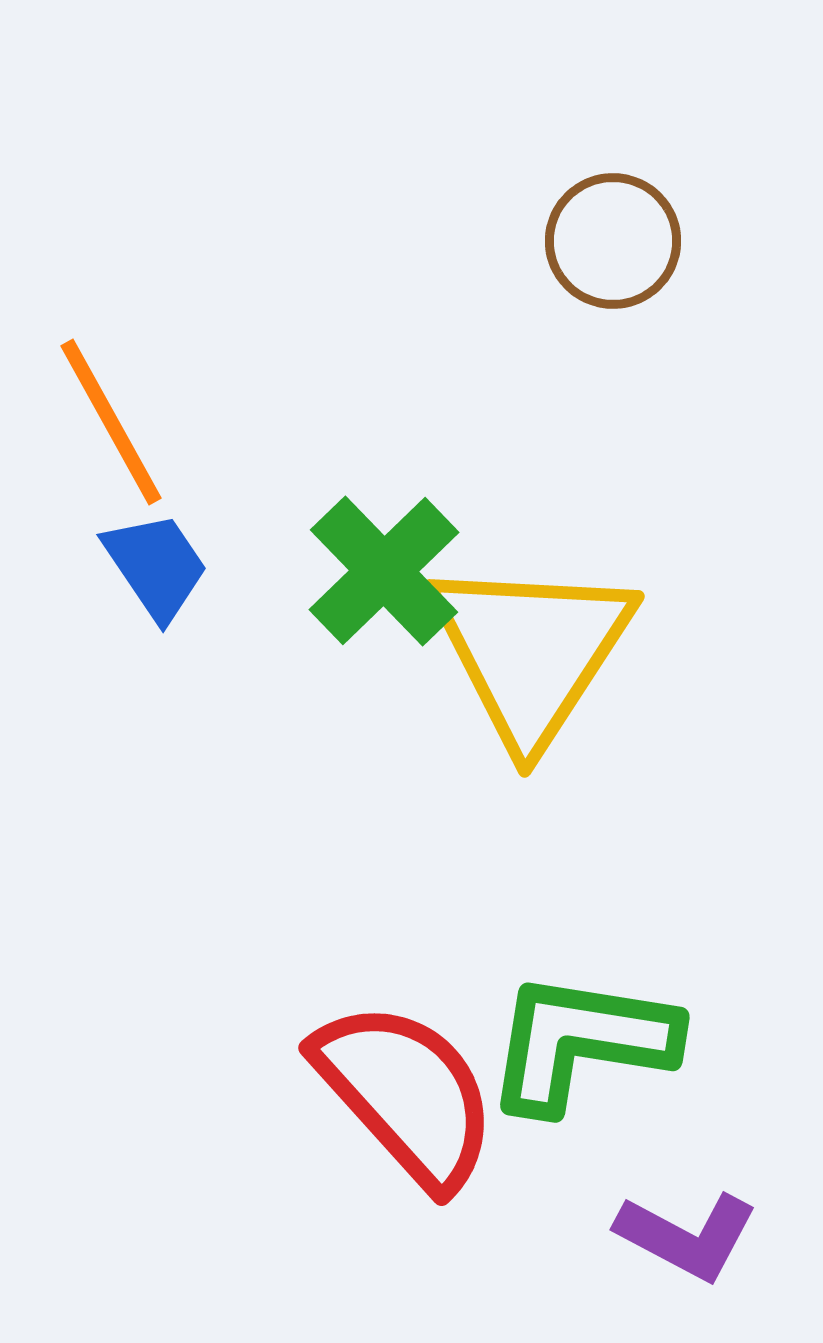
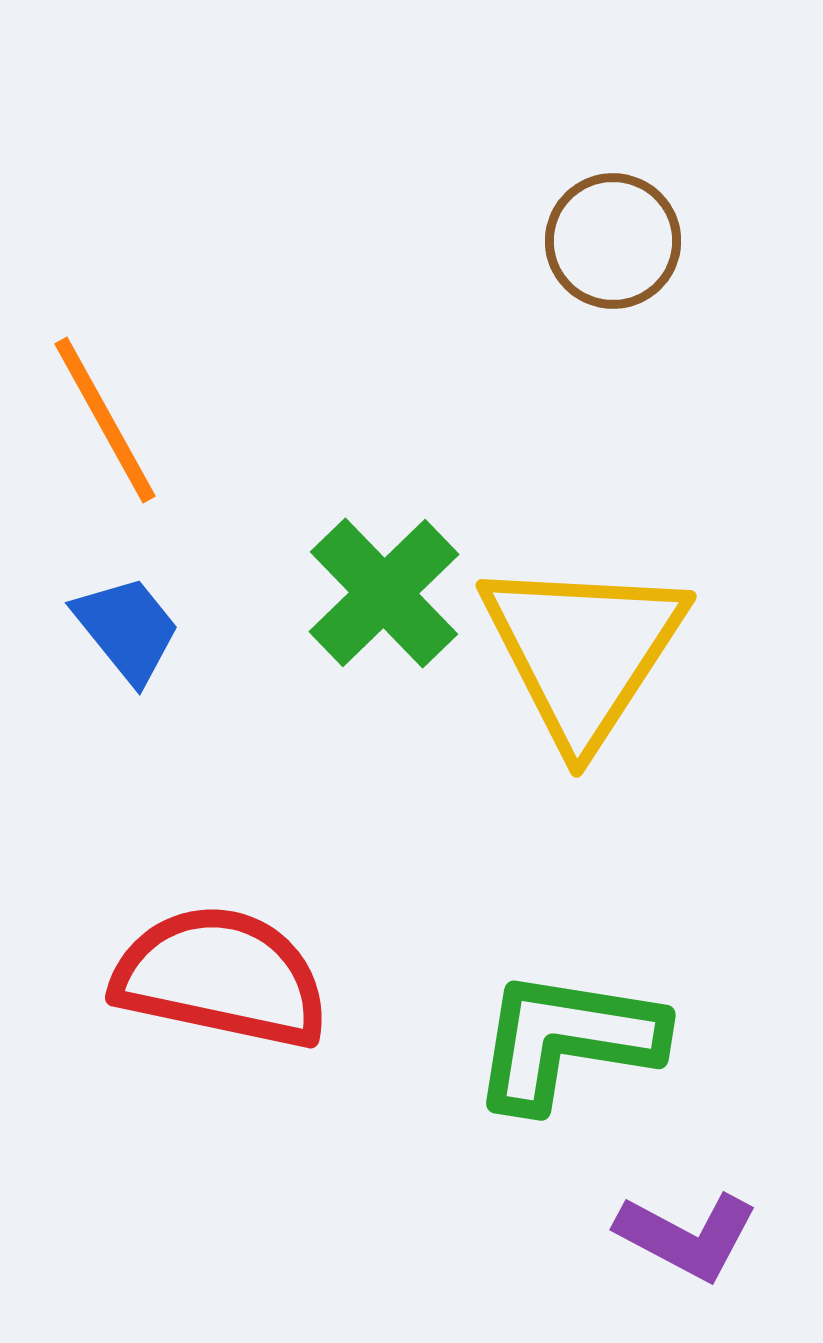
orange line: moved 6 px left, 2 px up
blue trapezoid: moved 29 px left, 63 px down; rotated 5 degrees counterclockwise
green cross: moved 22 px down
yellow triangle: moved 52 px right
green L-shape: moved 14 px left, 2 px up
red semicircle: moved 185 px left, 117 px up; rotated 36 degrees counterclockwise
